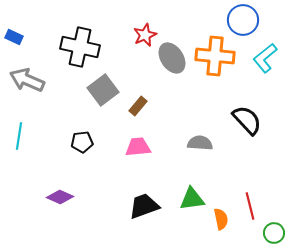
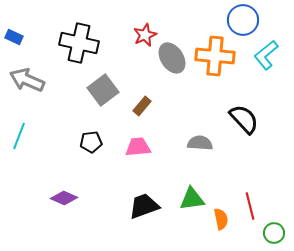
black cross: moved 1 px left, 4 px up
cyan L-shape: moved 1 px right, 3 px up
brown rectangle: moved 4 px right
black semicircle: moved 3 px left, 1 px up
cyan line: rotated 12 degrees clockwise
black pentagon: moved 9 px right
purple diamond: moved 4 px right, 1 px down
